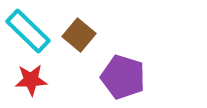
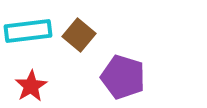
cyan rectangle: rotated 51 degrees counterclockwise
red star: moved 6 px down; rotated 28 degrees counterclockwise
